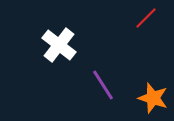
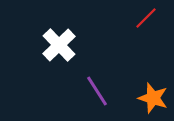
white cross: rotated 8 degrees clockwise
purple line: moved 6 px left, 6 px down
